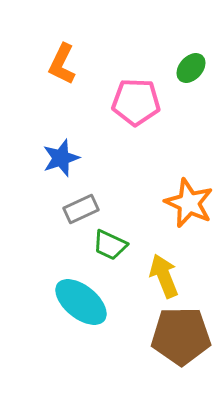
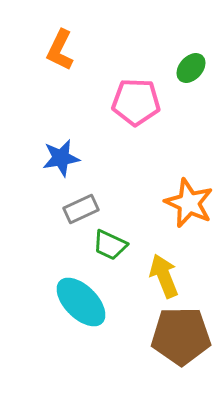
orange L-shape: moved 2 px left, 14 px up
blue star: rotated 9 degrees clockwise
cyan ellipse: rotated 6 degrees clockwise
